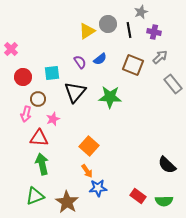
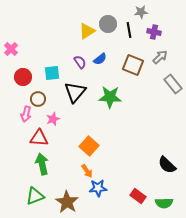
gray star: rotated 16 degrees clockwise
green semicircle: moved 2 px down
